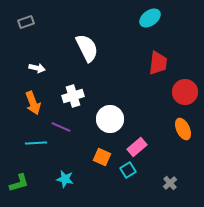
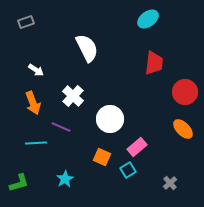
cyan ellipse: moved 2 px left, 1 px down
red trapezoid: moved 4 px left
white arrow: moved 1 px left, 2 px down; rotated 21 degrees clockwise
white cross: rotated 30 degrees counterclockwise
orange ellipse: rotated 20 degrees counterclockwise
cyan star: rotated 30 degrees clockwise
